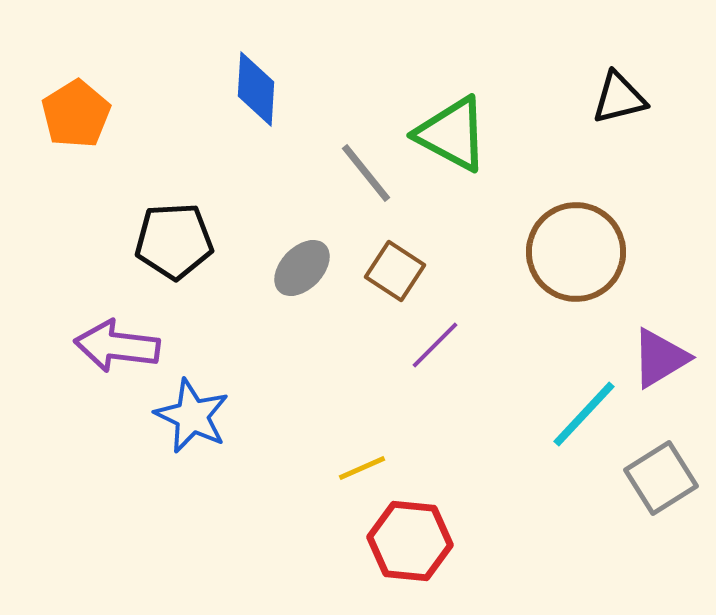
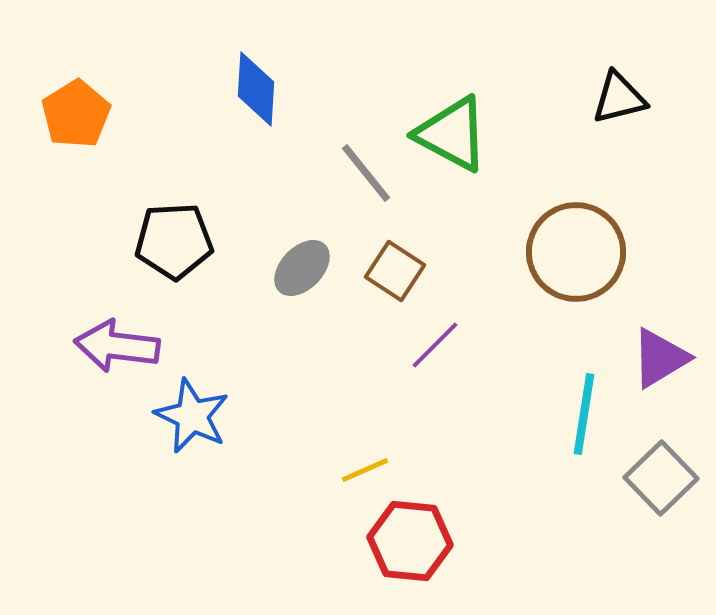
cyan line: rotated 34 degrees counterclockwise
yellow line: moved 3 px right, 2 px down
gray square: rotated 12 degrees counterclockwise
